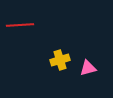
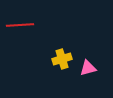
yellow cross: moved 2 px right, 1 px up
